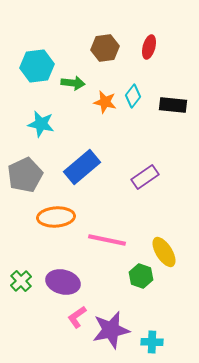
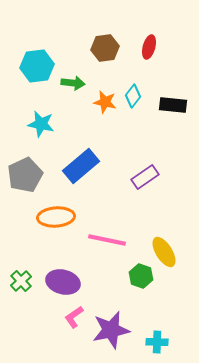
blue rectangle: moved 1 px left, 1 px up
pink L-shape: moved 3 px left
cyan cross: moved 5 px right
